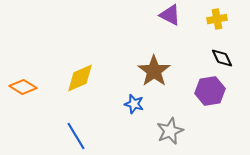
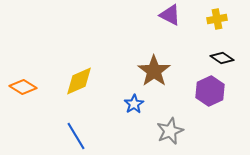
black diamond: rotated 30 degrees counterclockwise
yellow diamond: moved 1 px left, 3 px down
purple hexagon: rotated 16 degrees counterclockwise
blue star: rotated 24 degrees clockwise
